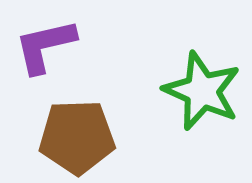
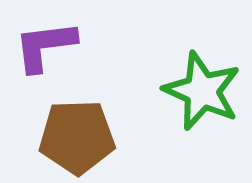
purple L-shape: rotated 6 degrees clockwise
